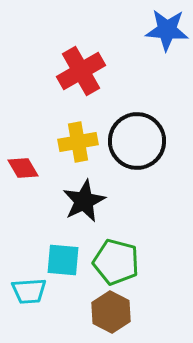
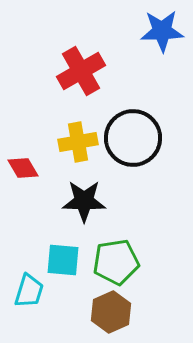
blue star: moved 5 px left, 1 px down; rotated 6 degrees counterclockwise
black circle: moved 4 px left, 3 px up
black star: rotated 27 degrees clockwise
green pentagon: rotated 24 degrees counterclockwise
cyan trapezoid: rotated 69 degrees counterclockwise
brown hexagon: rotated 9 degrees clockwise
